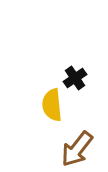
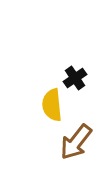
brown arrow: moved 1 px left, 7 px up
